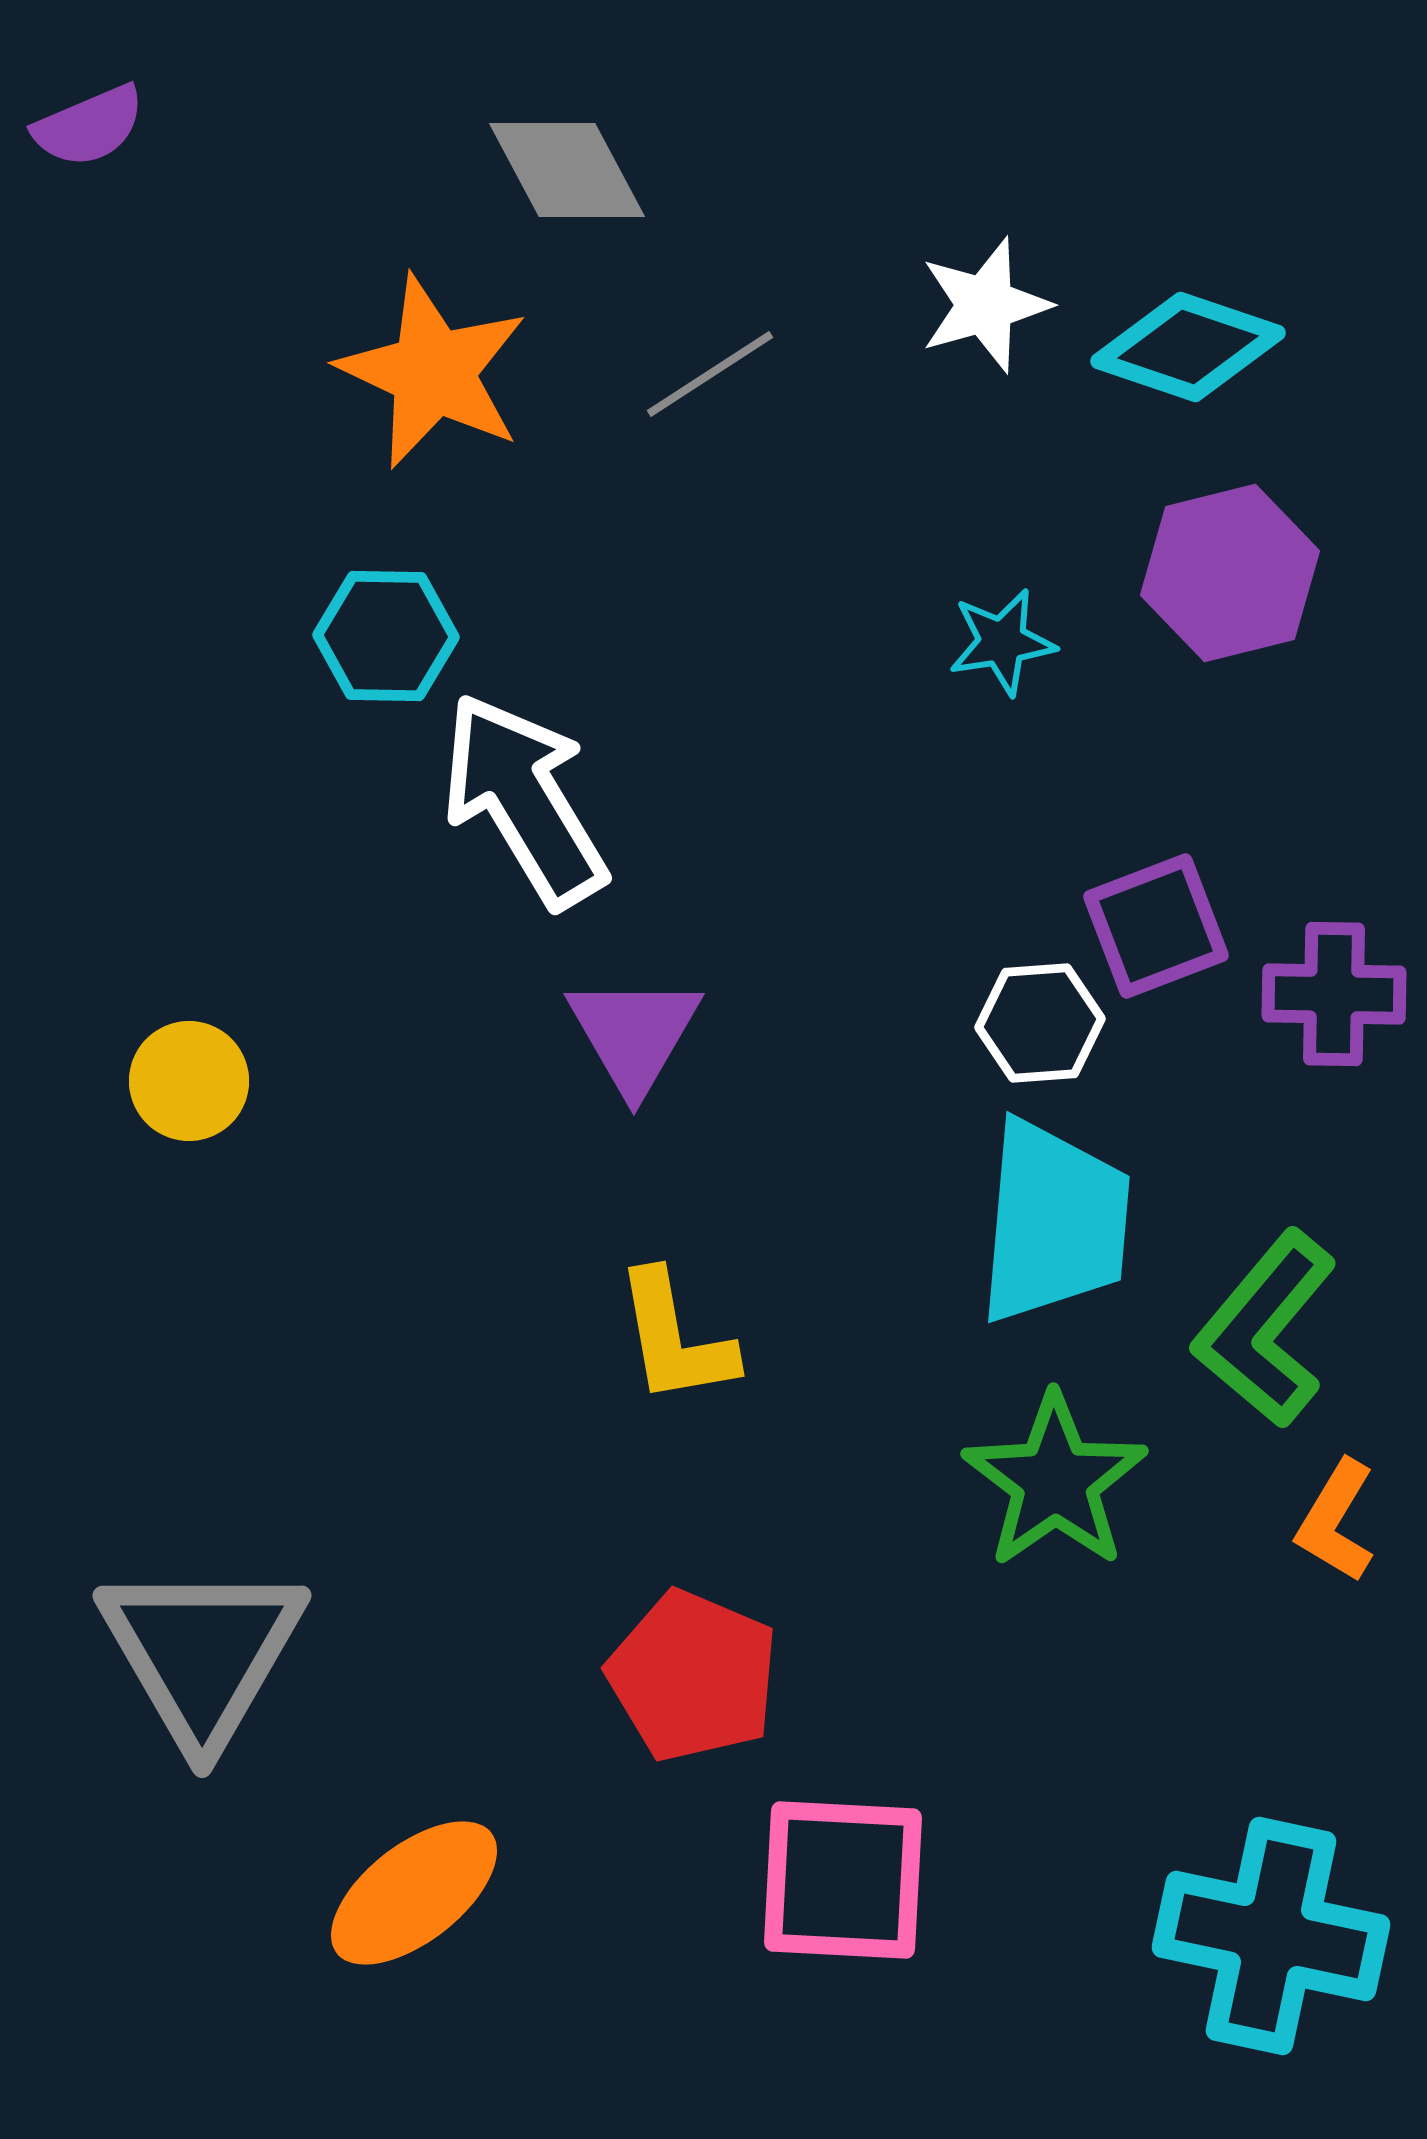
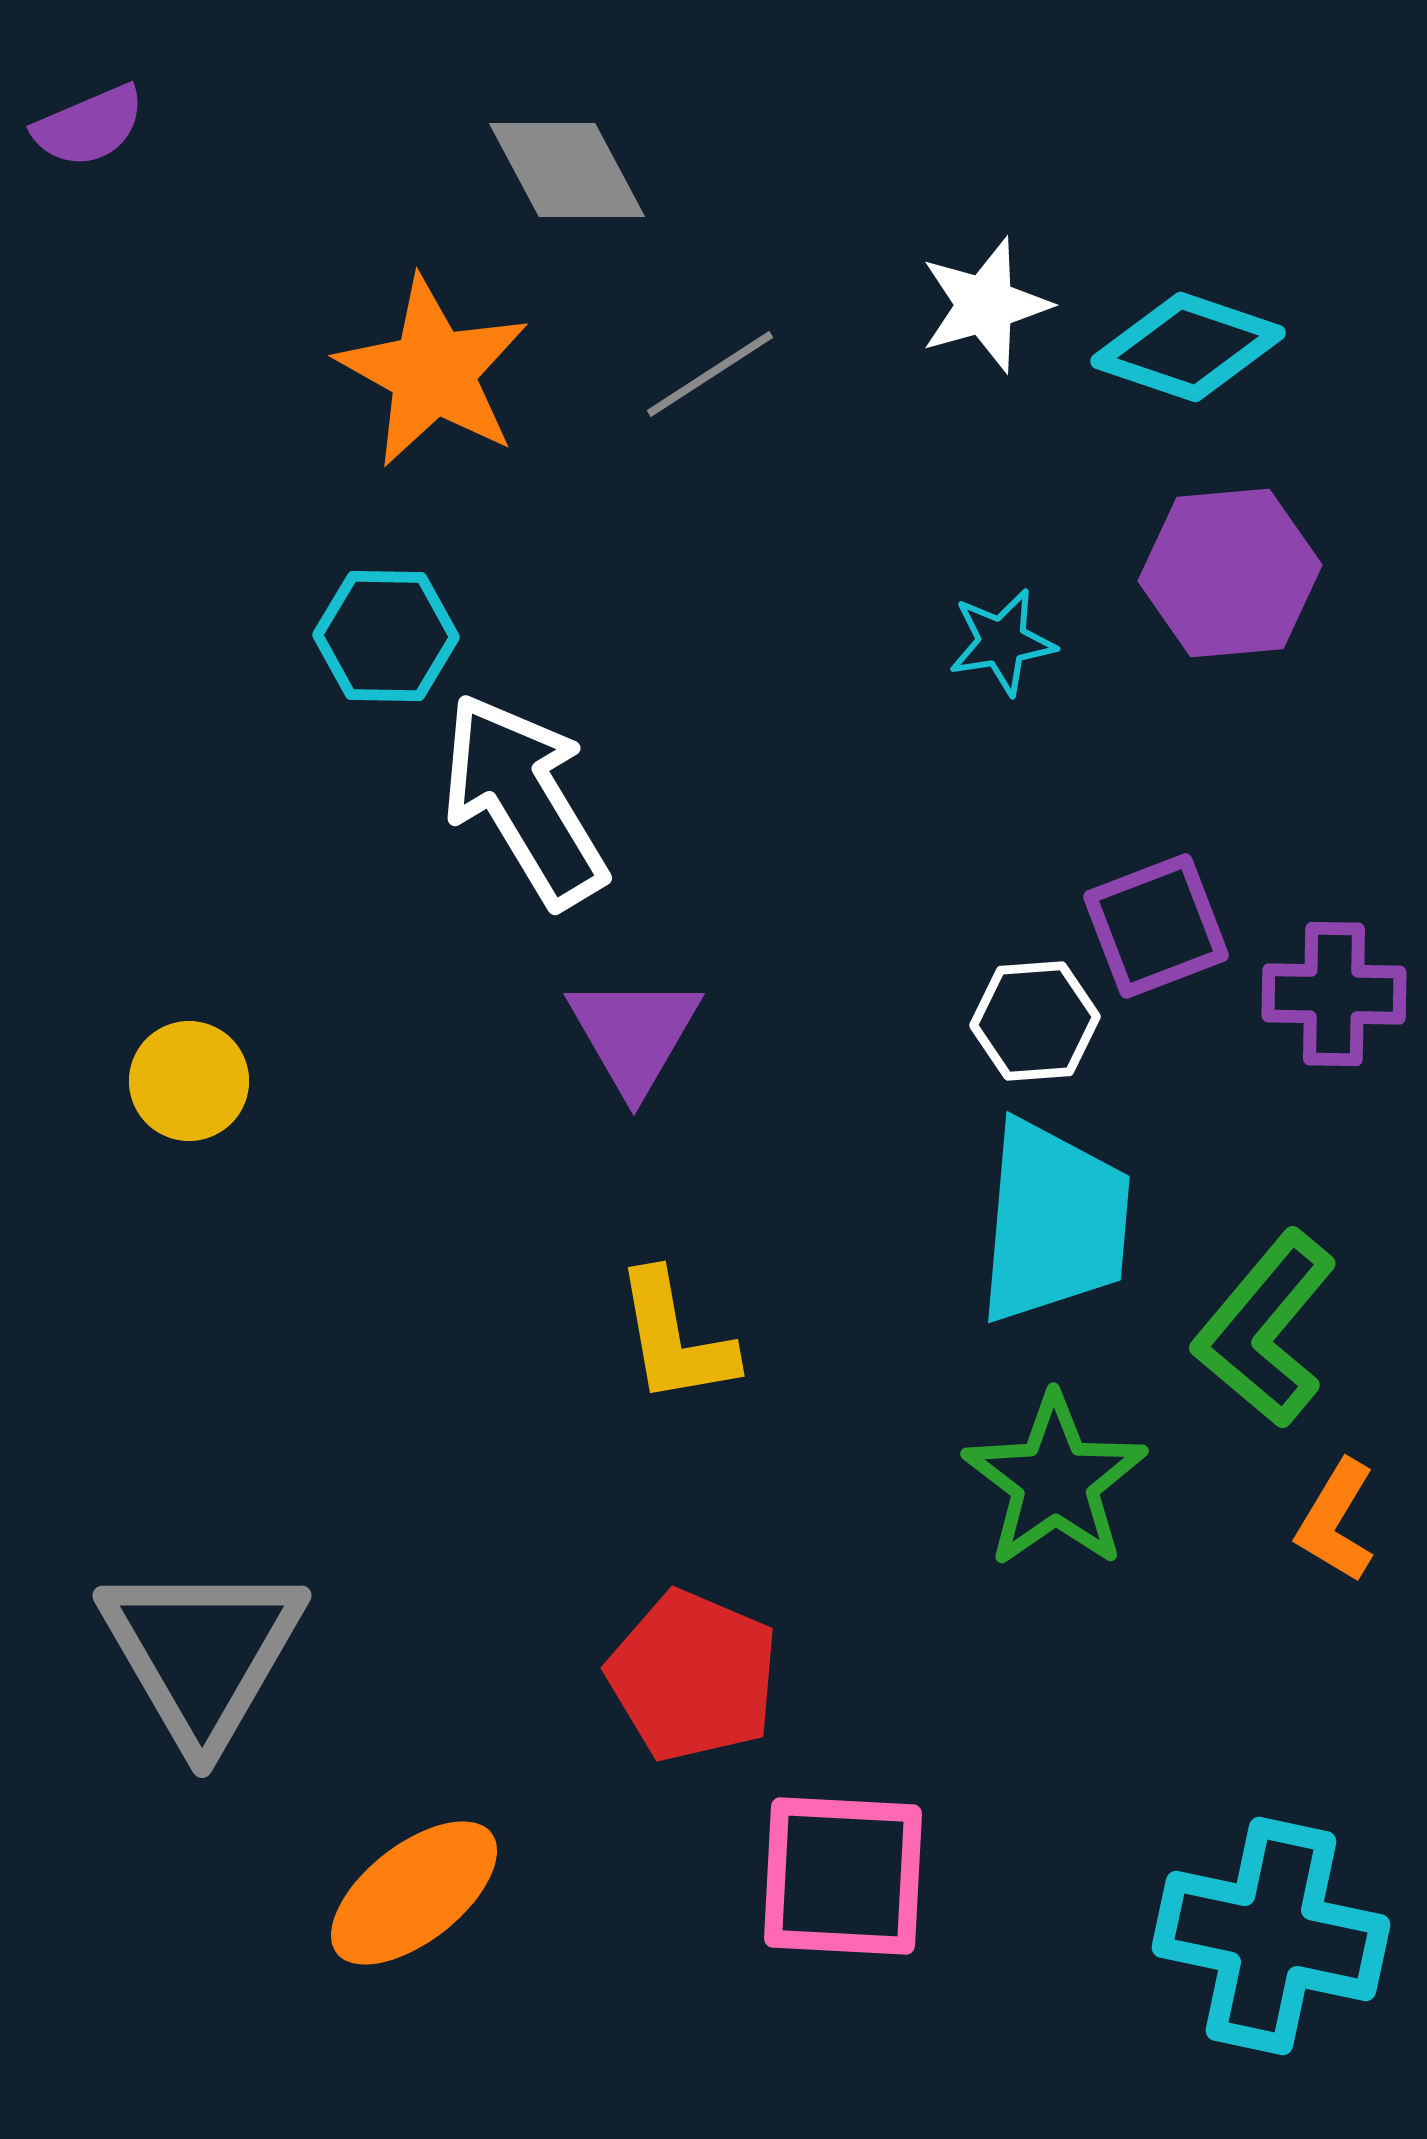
orange star: rotated 4 degrees clockwise
purple hexagon: rotated 9 degrees clockwise
white hexagon: moved 5 px left, 2 px up
pink square: moved 4 px up
